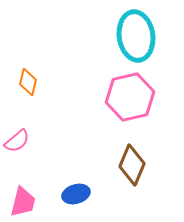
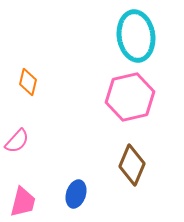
pink semicircle: rotated 8 degrees counterclockwise
blue ellipse: rotated 56 degrees counterclockwise
